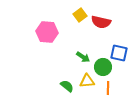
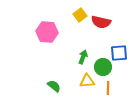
blue square: rotated 18 degrees counterclockwise
green arrow: rotated 104 degrees counterclockwise
green semicircle: moved 13 px left
